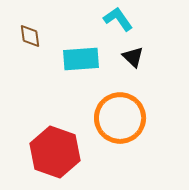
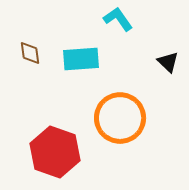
brown diamond: moved 17 px down
black triangle: moved 35 px right, 5 px down
